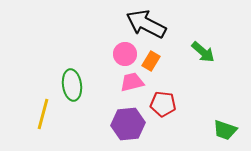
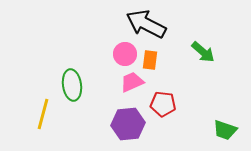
orange rectangle: moved 1 px left, 1 px up; rotated 24 degrees counterclockwise
pink trapezoid: rotated 10 degrees counterclockwise
